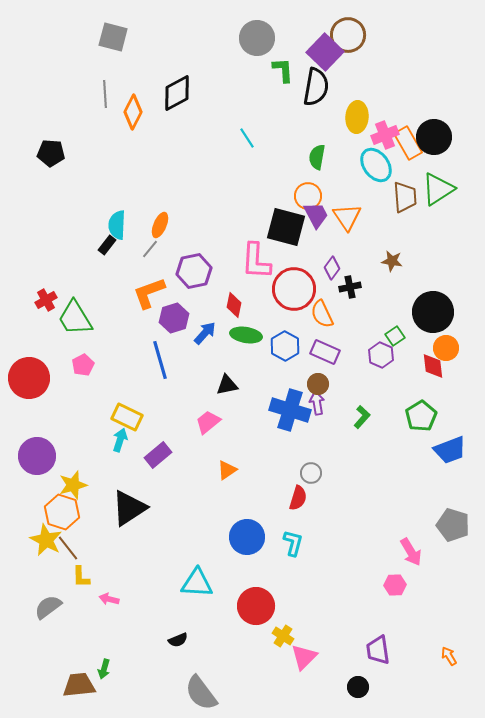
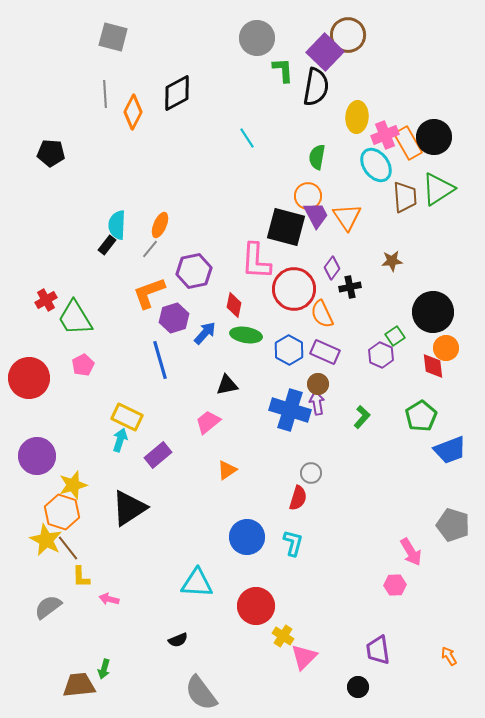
brown star at (392, 261): rotated 15 degrees counterclockwise
blue hexagon at (285, 346): moved 4 px right, 4 px down
